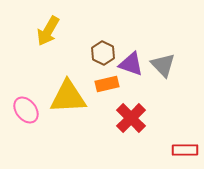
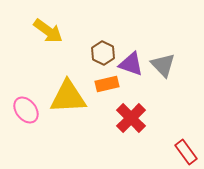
yellow arrow: rotated 84 degrees counterclockwise
red rectangle: moved 1 px right, 2 px down; rotated 55 degrees clockwise
